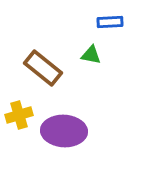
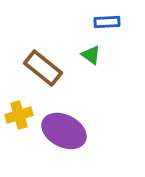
blue rectangle: moved 3 px left
green triangle: rotated 25 degrees clockwise
purple ellipse: rotated 24 degrees clockwise
